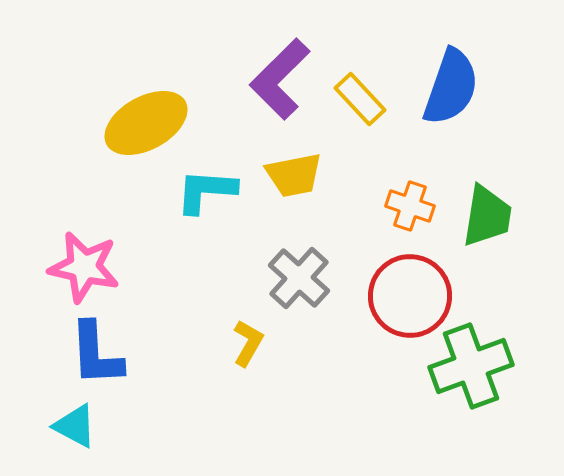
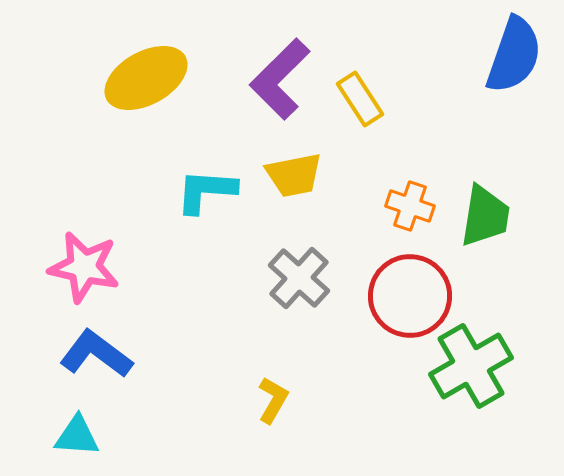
blue semicircle: moved 63 px right, 32 px up
yellow rectangle: rotated 10 degrees clockwise
yellow ellipse: moved 45 px up
green trapezoid: moved 2 px left
yellow L-shape: moved 25 px right, 57 px down
blue L-shape: rotated 130 degrees clockwise
green cross: rotated 10 degrees counterclockwise
cyan triangle: moved 2 px right, 10 px down; rotated 24 degrees counterclockwise
